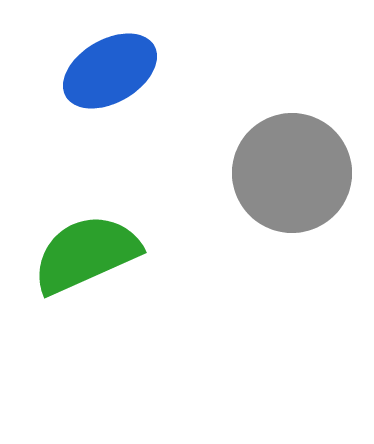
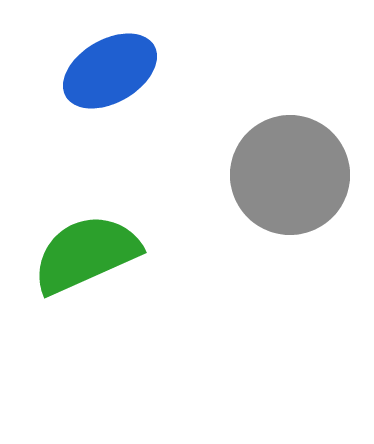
gray circle: moved 2 px left, 2 px down
